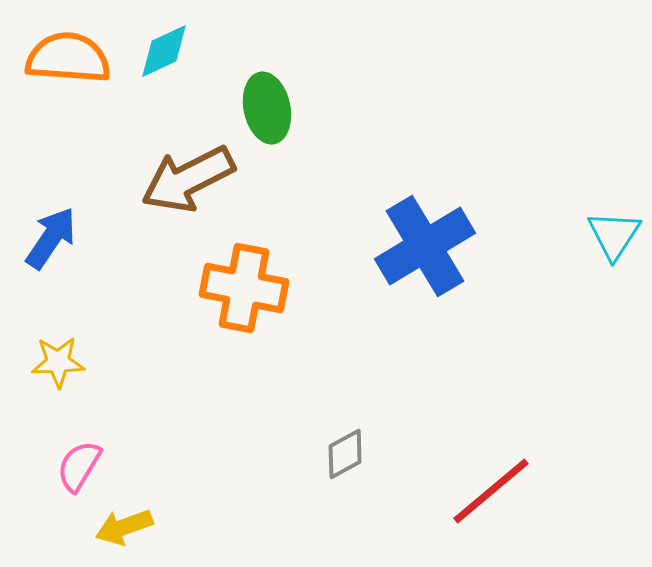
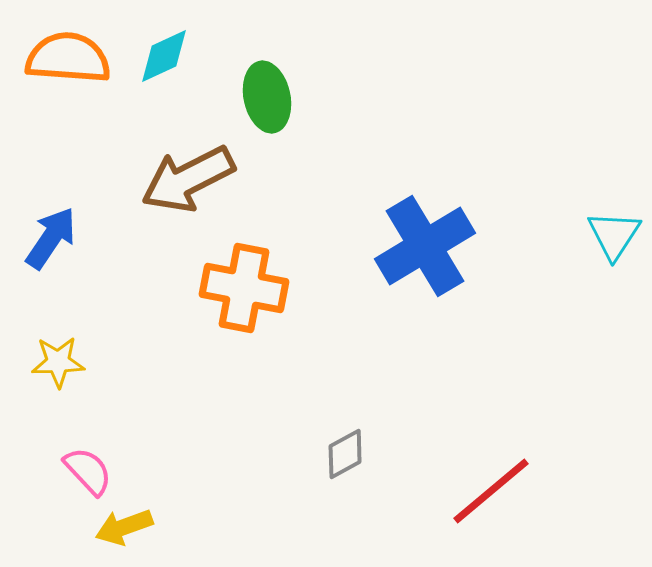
cyan diamond: moved 5 px down
green ellipse: moved 11 px up
pink semicircle: moved 9 px right, 5 px down; rotated 106 degrees clockwise
